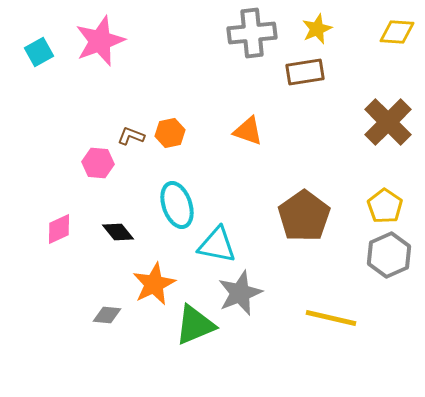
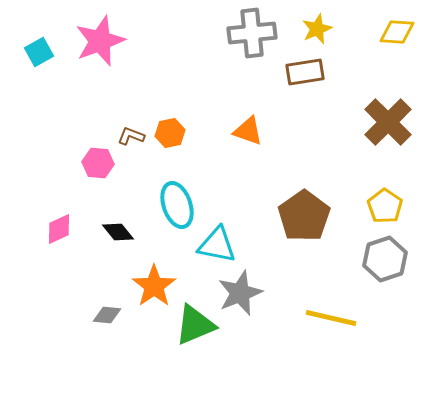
gray hexagon: moved 4 px left, 4 px down; rotated 6 degrees clockwise
orange star: moved 2 px down; rotated 9 degrees counterclockwise
